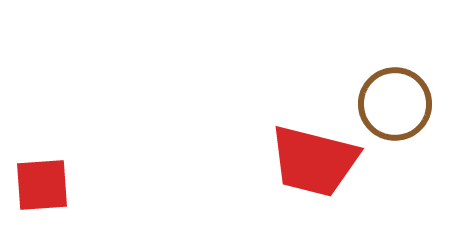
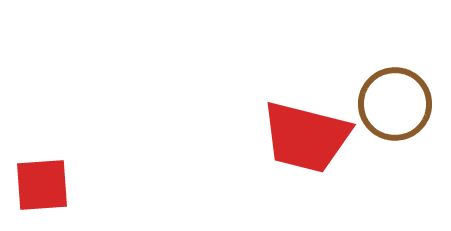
red trapezoid: moved 8 px left, 24 px up
